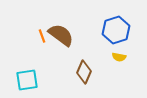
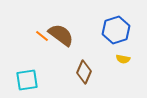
orange line: rotated 32 degrees counterclockwise
yellow semicircle: moved 4 px right, 2 px down
